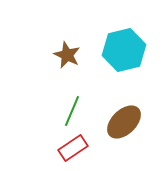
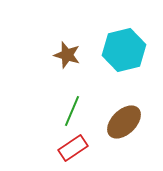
brown star: rotated 8 degrees counterclockwise
